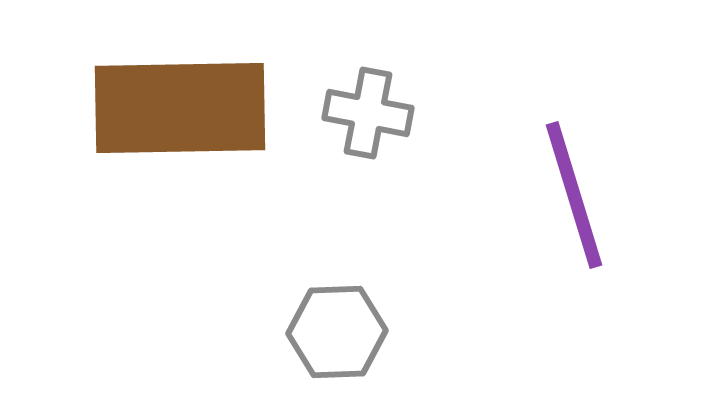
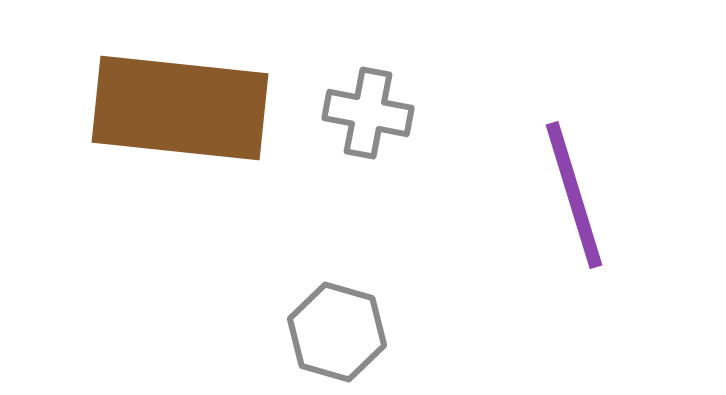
brown rectangle: rotated 7 degrees clockwise
gray hexagon: rotated 18 degrees clockwise
